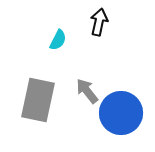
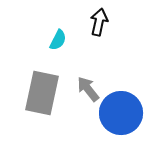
gray arrow: moved 1 px right, 2 px up
gray rectangle: moved 4 px right, 7 px up
